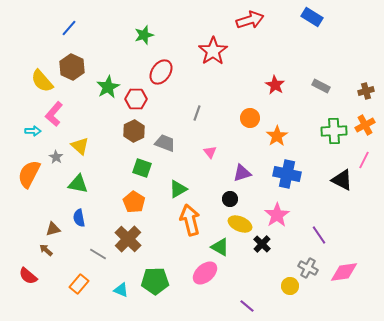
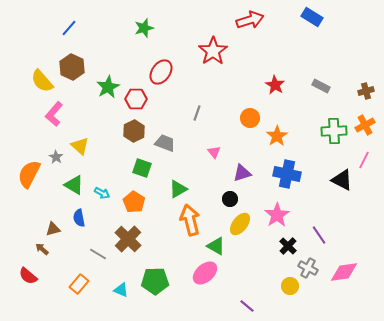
green star at (144, 35): moved 7 px up
cyan arrow at (33, 131): moved 69 px right, 62 px down; rotated 28 degrees clockwise
pink triangle at (210, 152): moved 4 px right
green triangle at (78, 184): moved 4 px left, 1 px down; rotated 20 degrees clockwise
yellow ellipse at (240, 224): rotated 75 degrees counterclockwise
black cross at (262, 244): moved 26 px right, 2 px down
green triangle at (220, 247): moved 4 px left, 1 px up
brown arrow at (46, 250): moved 4 px left, 1 px up
